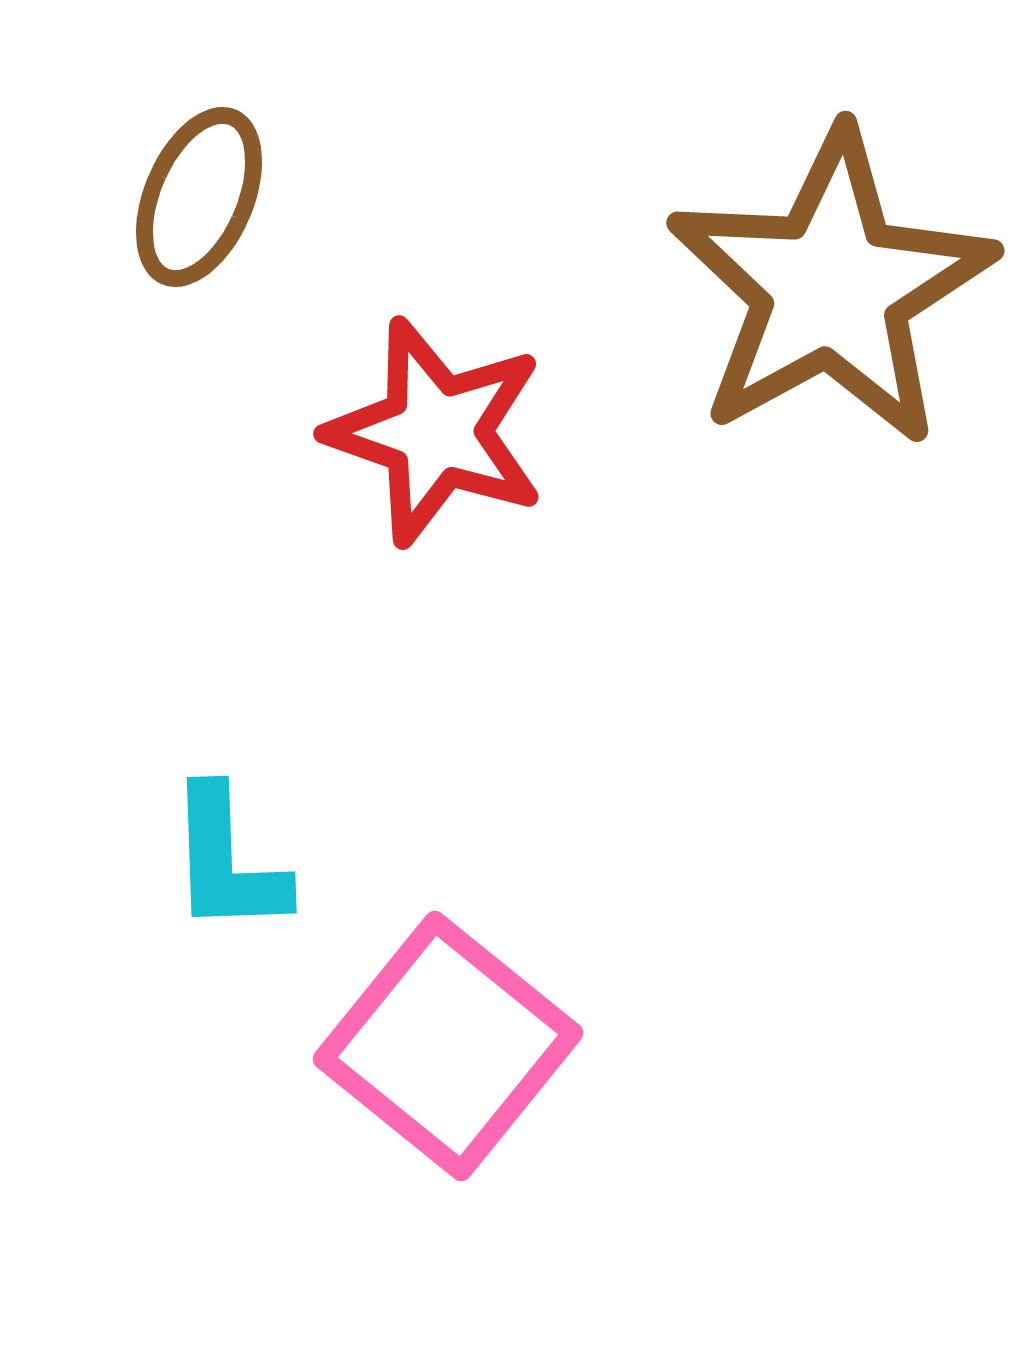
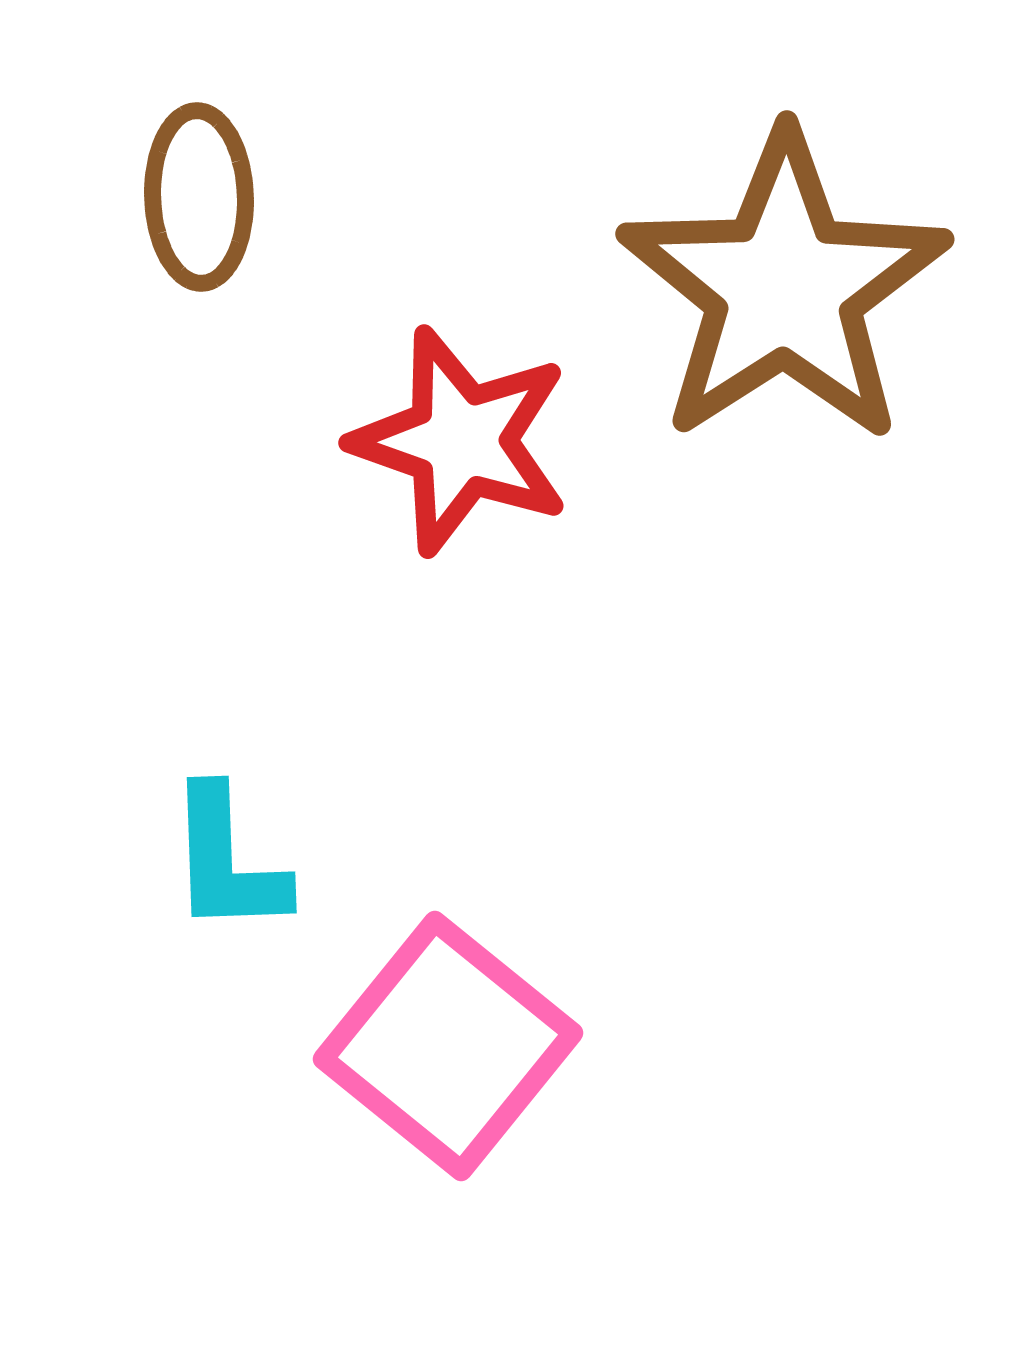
brown ellipse: rotated 25 degrees counterclockwise
brown star: moved 47 px left; rotated 4 degrees counterclockwise
red star: moved 25 px right, 9 px down
